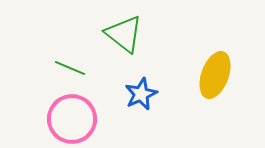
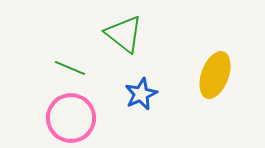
pink circle: moved 1 px left, 1 px up
